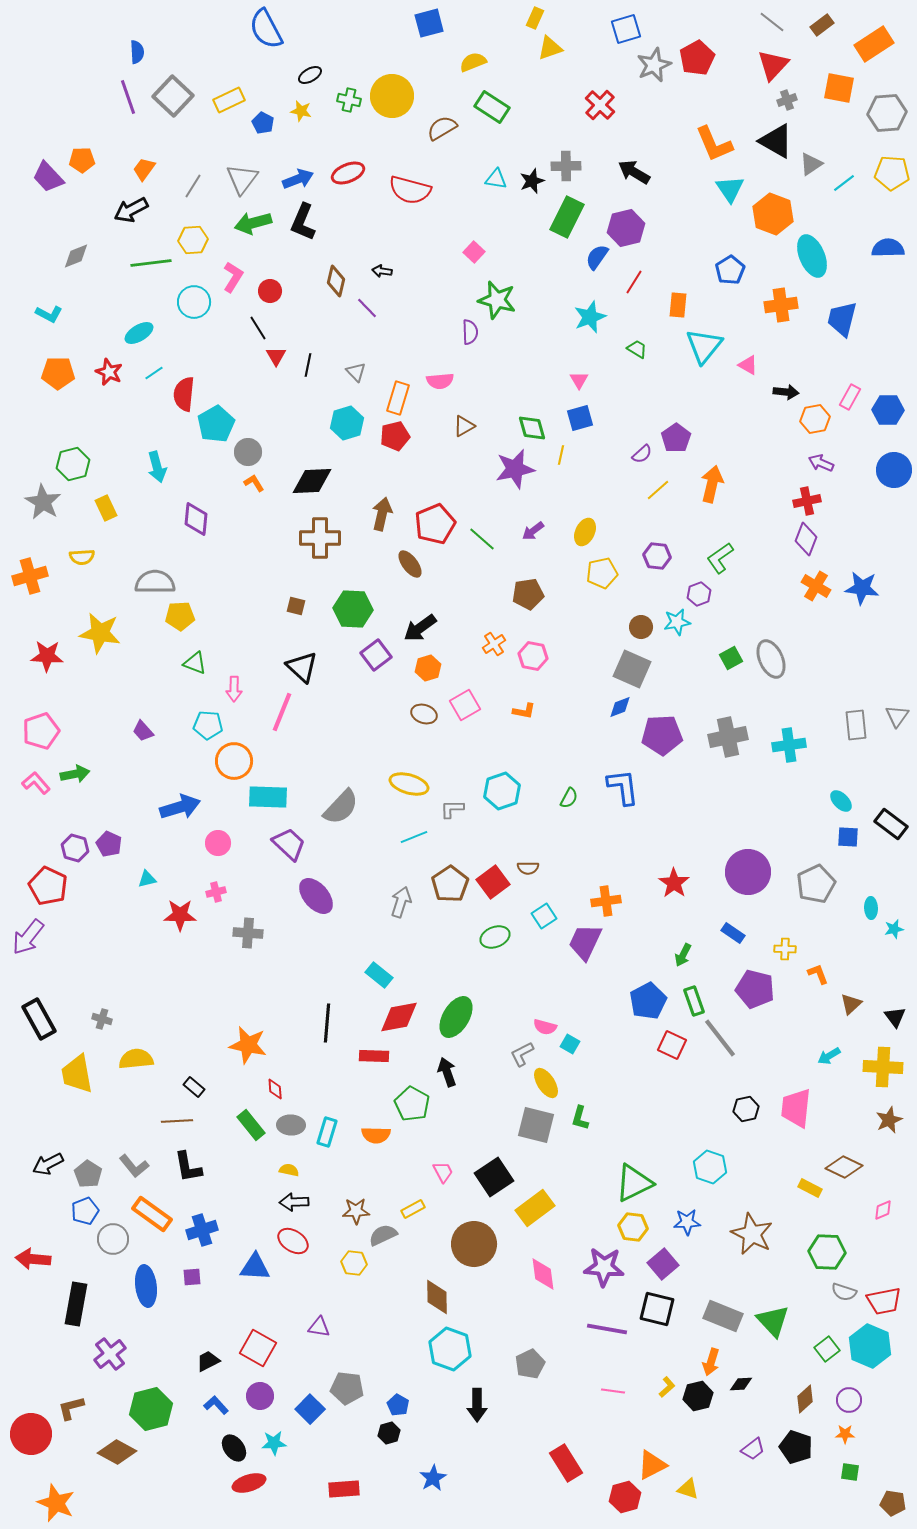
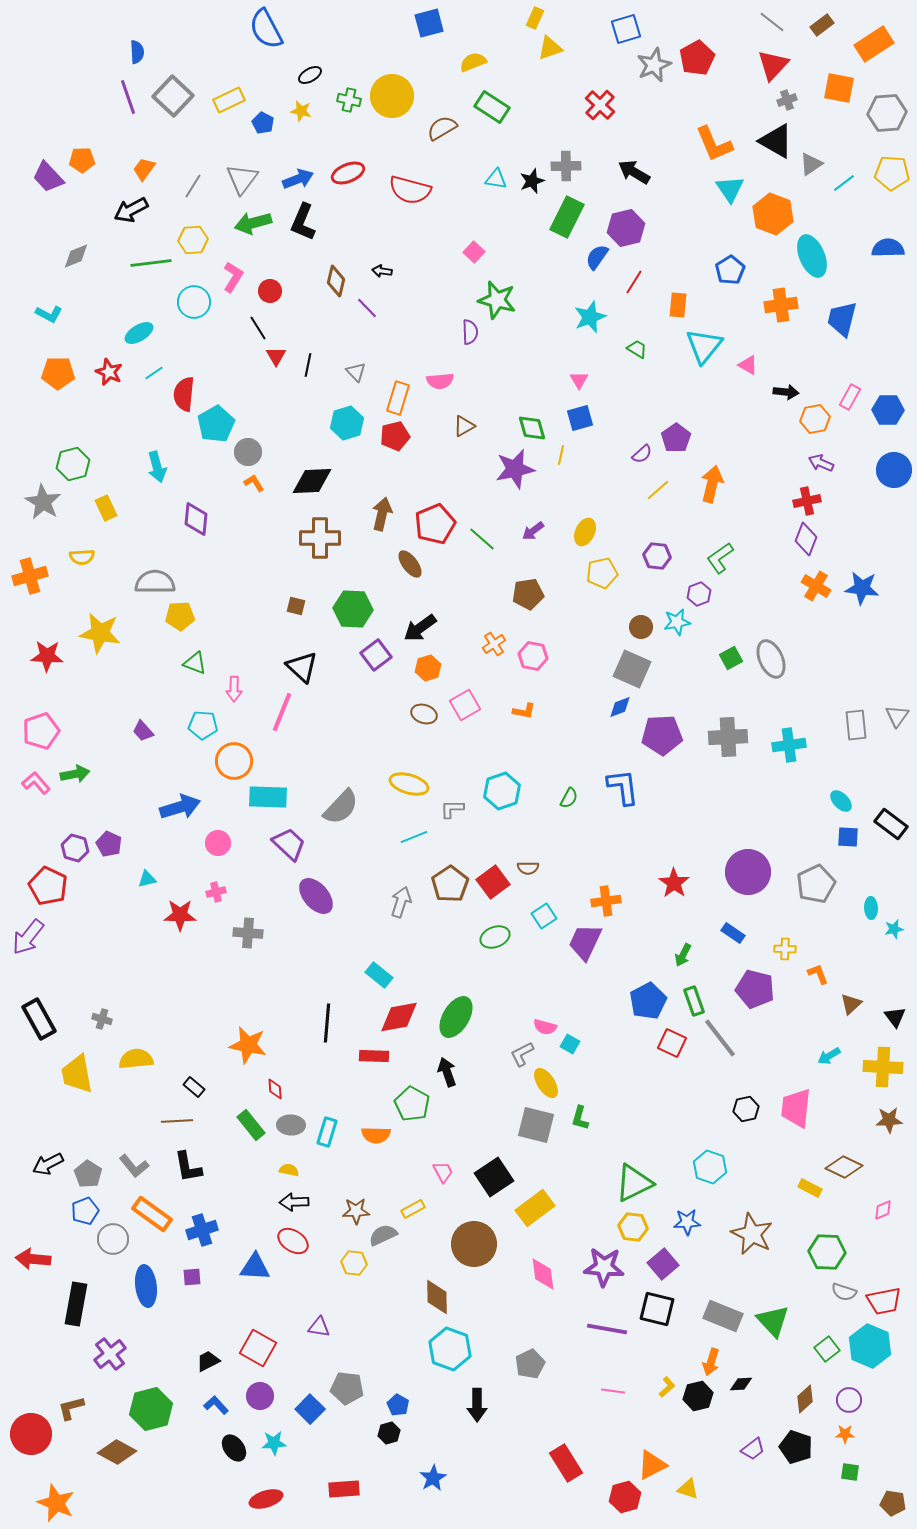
cyan pentagon at (208, 725): moved 5 px left
gray cross at (728, 737): rotated 9 degrees clockwise
red square at (672, 1045): moved 2 px up
brown star at (889, 1120): rotated 20 degrees clockwise
red ellipse at (249, 1483): moved 17 px right, 16 px down
